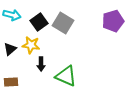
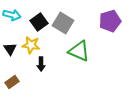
purple pentagon: moved 3 px left
black triangle: rotated 24 degrees counterclockwise
green triangle: moved 13 px right, 25 px up
brown rectangle: moved 1 px right; rotated 32 degrees counterclockwise
